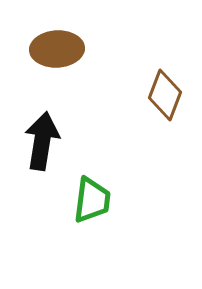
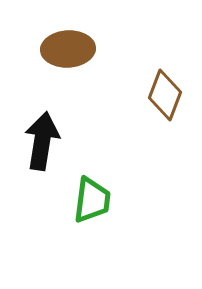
brown ellipse: moved 11 px right
